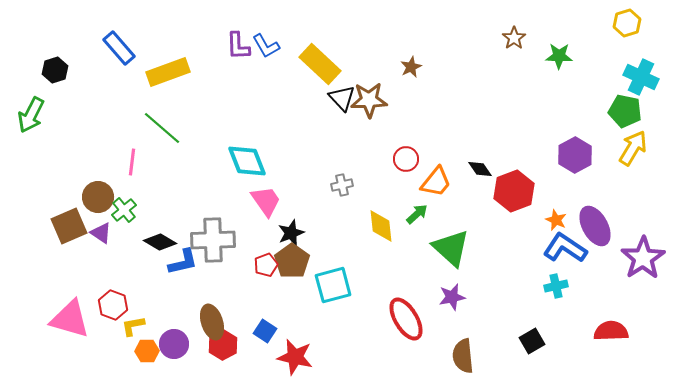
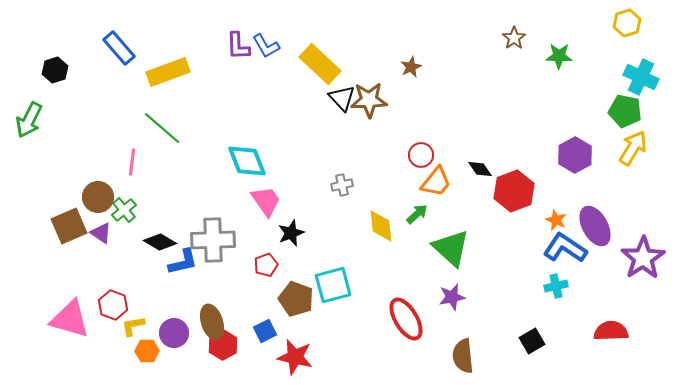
green arrow at (31, 115): moved 2 px left, 5 px down
red circle at (406, 159): moved 15 px right, 4 px up
brown pentagon at (292, 261): moved 4 px right, 38 px down; rotated 16 degrees counterclockwise
blue square at (265, 331): rotated 30 degrees clockwise
purple circle at (174, 344): moved 11 px up
